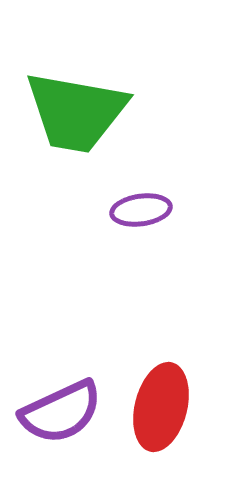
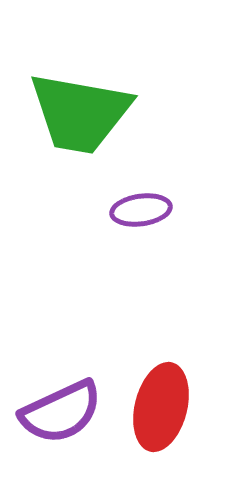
green trapezoid: moved 4 px right, 1 px down
